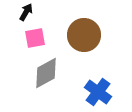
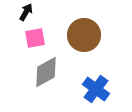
gray diamond: moved 1 px up
blue cross: moved 2 px left, 3 px up
